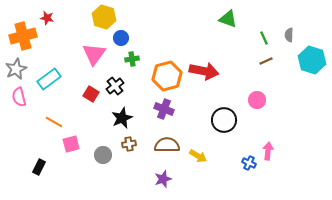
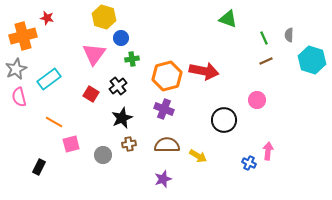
black cross: moved 3 px right
